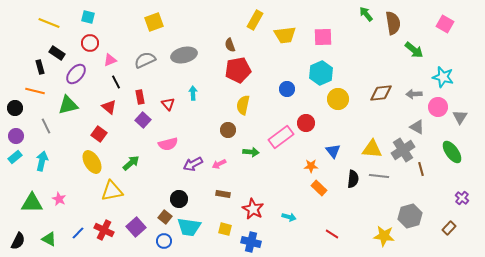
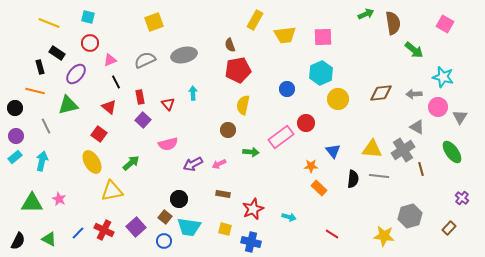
green arrow at (366, 14): rotated 105 degrees clockwise
red star at (253, 209): rotated 20 degrees clockwise
